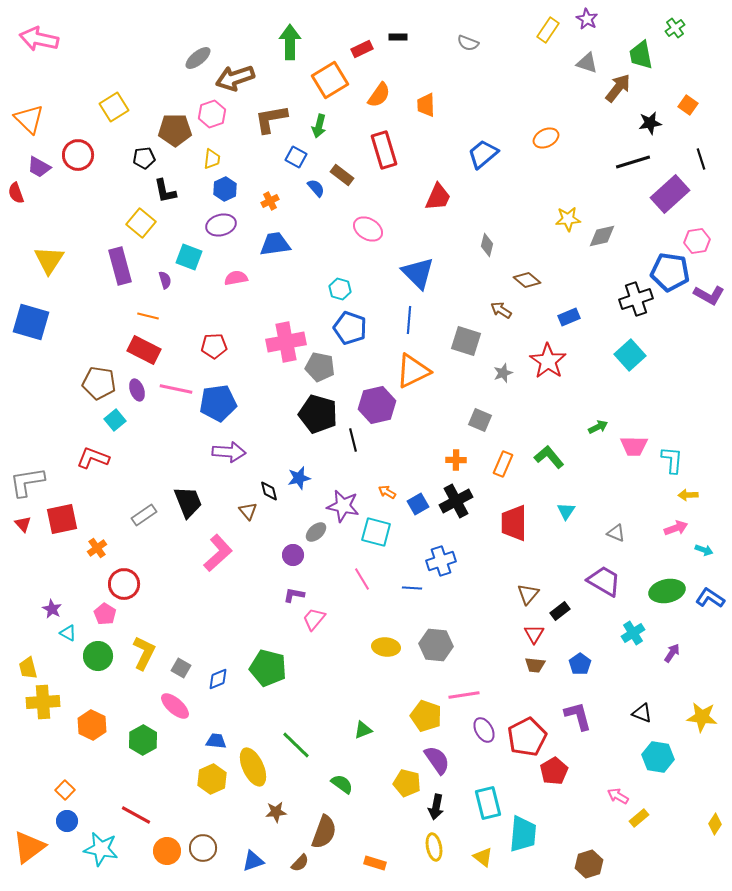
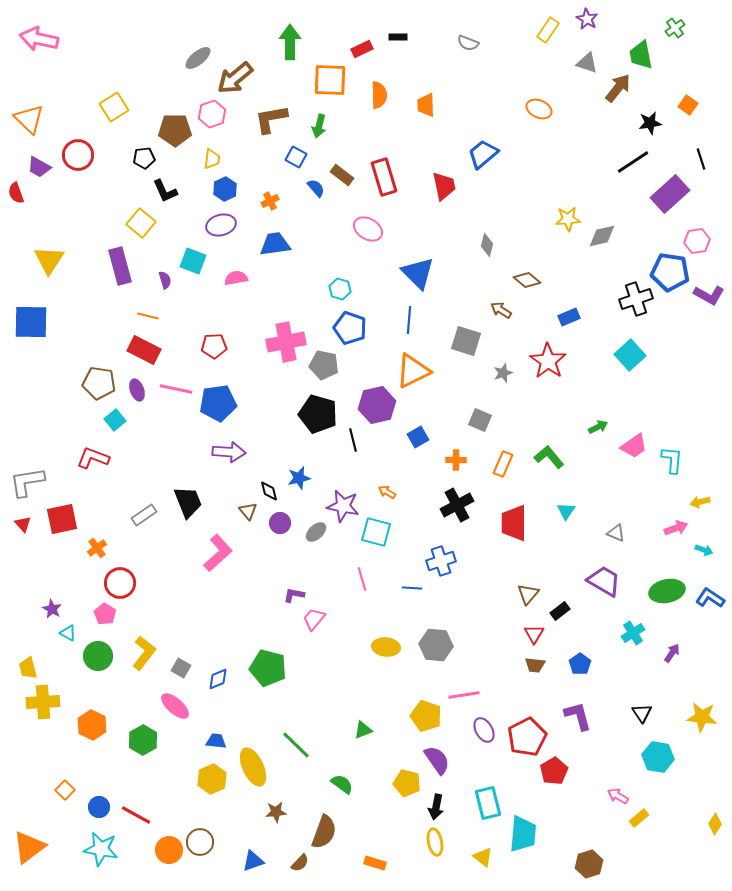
brown arrow at (235, 78): rotated 21 degrees counterclockwise
orange square at (330, 80): rotated 33 degrees clockwise
orange semicircle at (379, 95): rotated 36 degrees counterclockwise
orange ellipse at (546, 138): moved 7 px left, 29 px up; rotated 50 degrees clockwise
red rectangle at (384, 150): moved 27 px down
black line at (633, 162): rotated 16 degrees counterclockwise
black L-shape at (165, 191): rotated 12 degrees counterclockwise
red trapezoid at (438, 197): moved 6 px right, 11 px up; rotated 36 degrees counterclockwise
cyan square at (189, 257): moved 4 px right, 4 px down
blue square at (31, 322): rotated 15 degrees counterclockwise
gray pentagon at (320, 367): moved 4 px right, 2 px up
pink trapezoid at (634, 446): rotated 36 degrees counterclockwise
yellow arrow at (688, 495): moved 12 px right, 7 px down; rotated 12 degrees counterclockwise
black cross at (456, 501): moved 1 px right, 4 px down
blue square at (418, 504): moved 67 px up
purple circle at (293, 555): moved 13 px left, 32 px up
pink line at (362, 579): rotated 15 degrees clockwise
red circle at (124, 584): moved 4 px left, 1 px up
yellow L-shape at (144, 653): rotated 12 degrees clockwise
black triangle at (642, 713): rotated 35 degrees clockwise
blue circle at (67, 821): moved 32 px right, 14 px up
yellow ellipse at (434, 847): moved 1 px right, 5 px up
brown circle at (203, 848): moved 3 px left, 6 px up
orange circle at (167, 851): moved 2 px right, 1 px up
